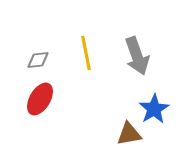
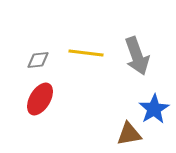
yellow line: rotated 72 degrees counterclockwise
